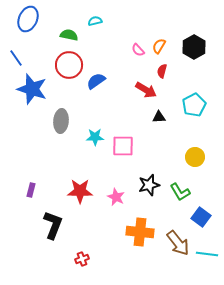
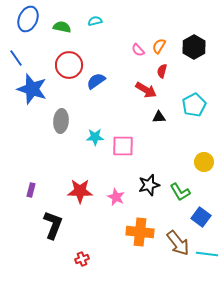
green semicircle: moved 7 px left, 8 px up
yellow circle: moved 9 px right, 5 px down
